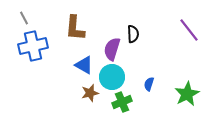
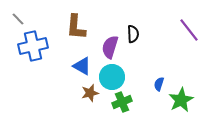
gray line: moved 6 px left, 1 px down; rotated 16 degrees counterclockwise
brown L-shape: moved 1 px right, 1 px up
purple semicircle: moved 2 px left, 2 px up
blue triangle: moved 2 px left, 1 px down
blue semicircle: moved 10 px right
green star: moved 6 px left, 6 px down
